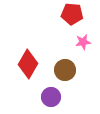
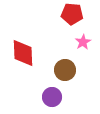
pink star: rotated 21 degrees counterclockwise
red diamond: moved 5 px left, 11 px up; rotated 32 degrees counterclockwise
purple circle: moved 1 px right
